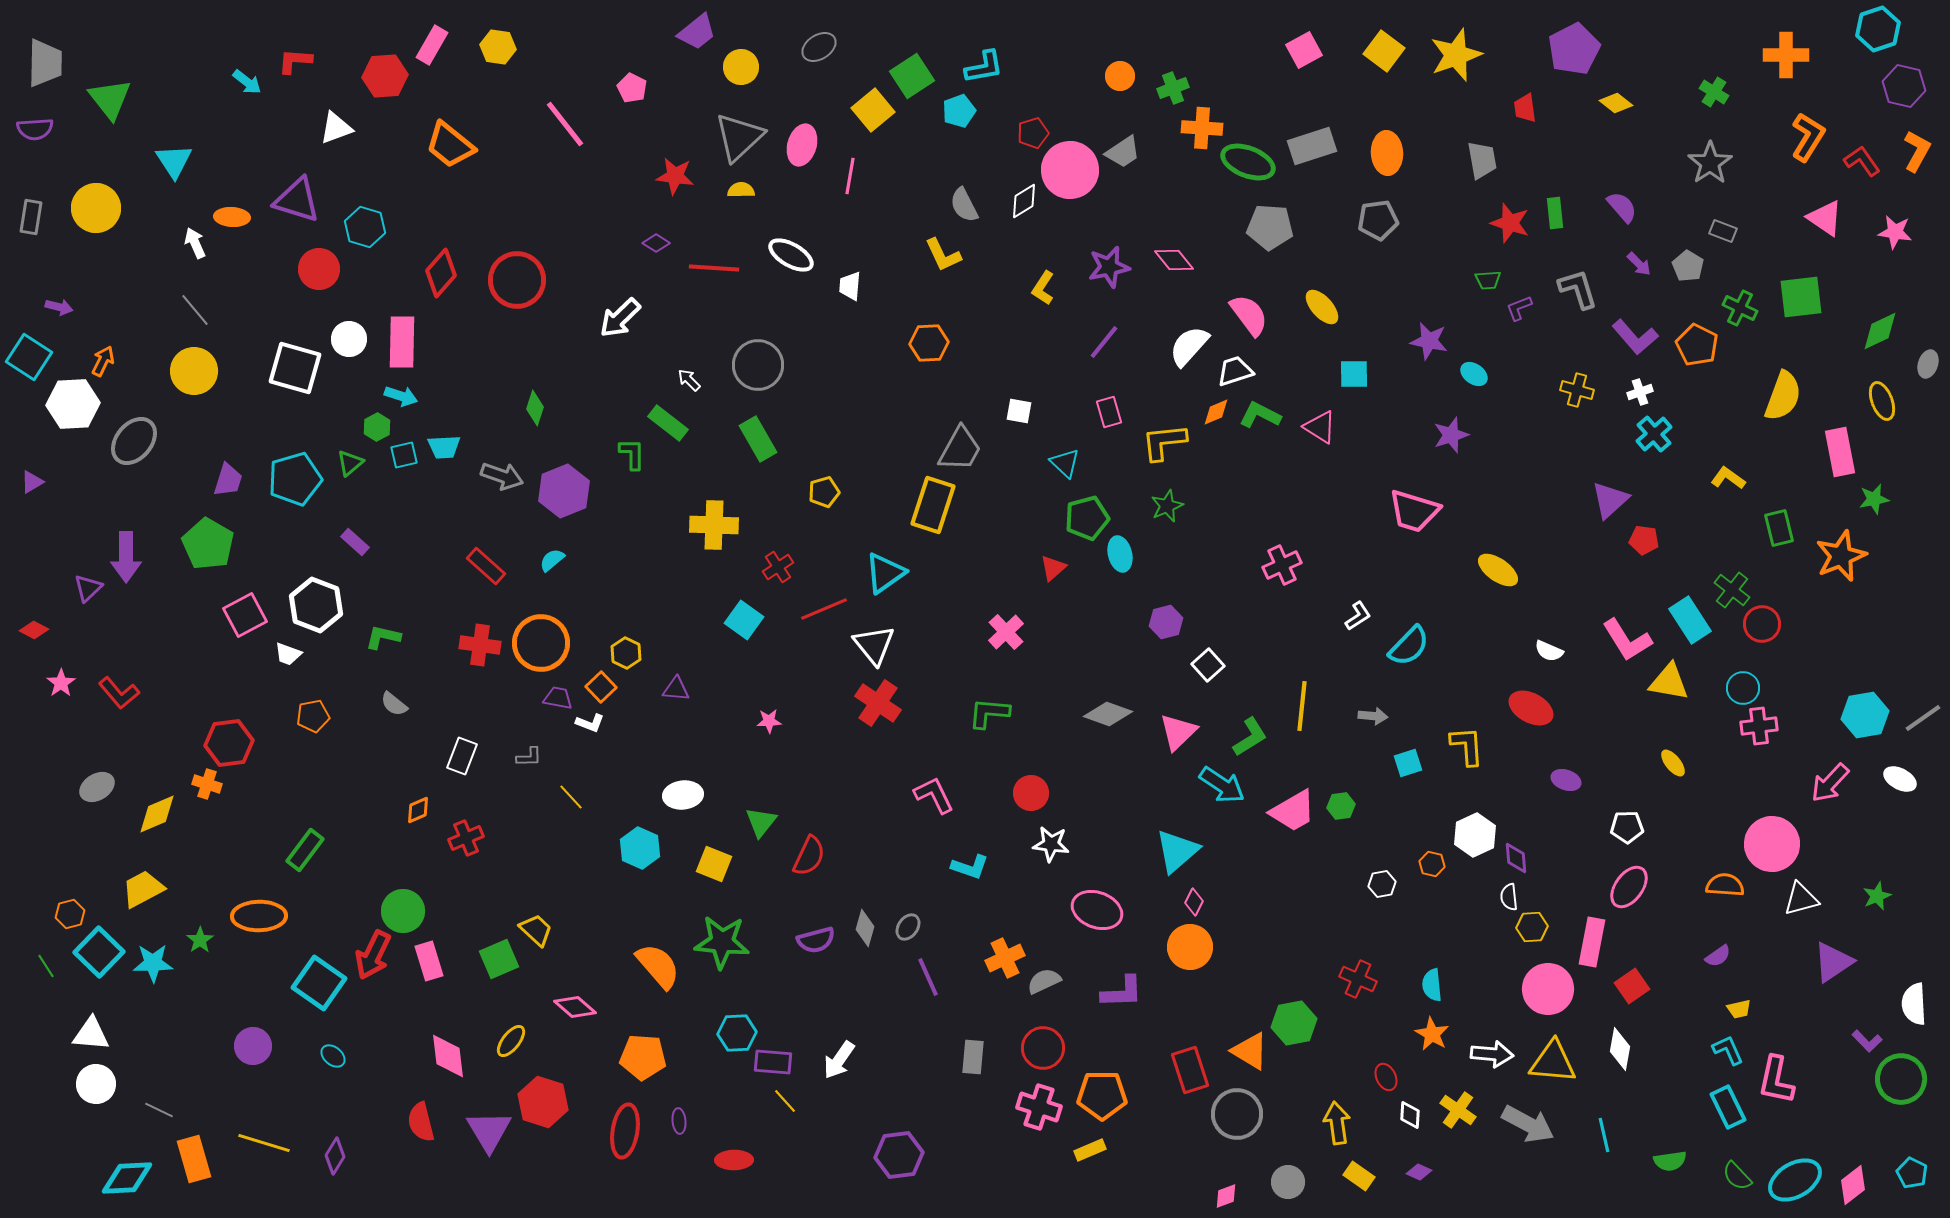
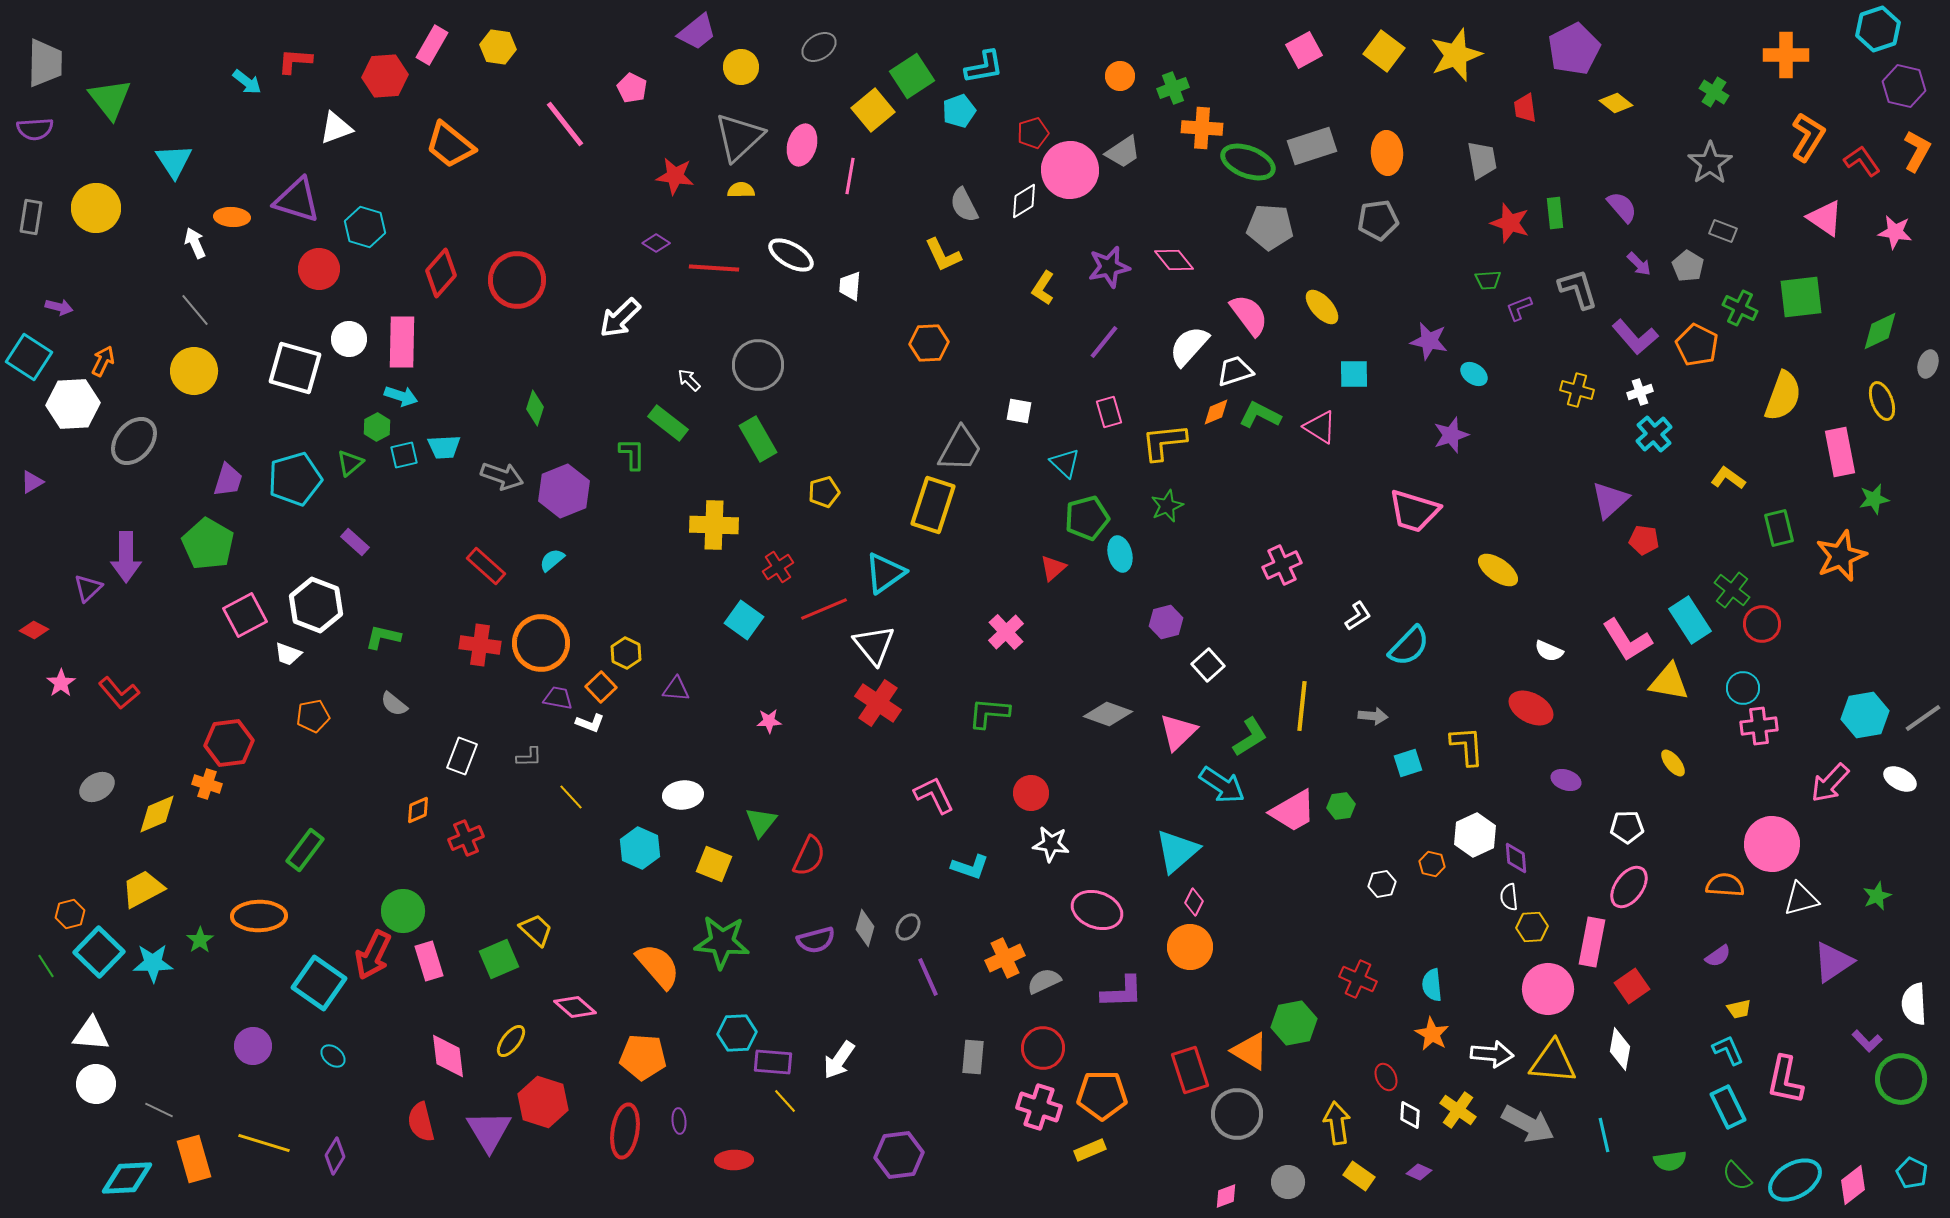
pink L-shape at (1776, 1080): moved 9 px right
